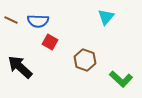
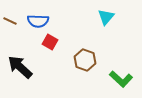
brown line: moved 1 px left, 1 px down
